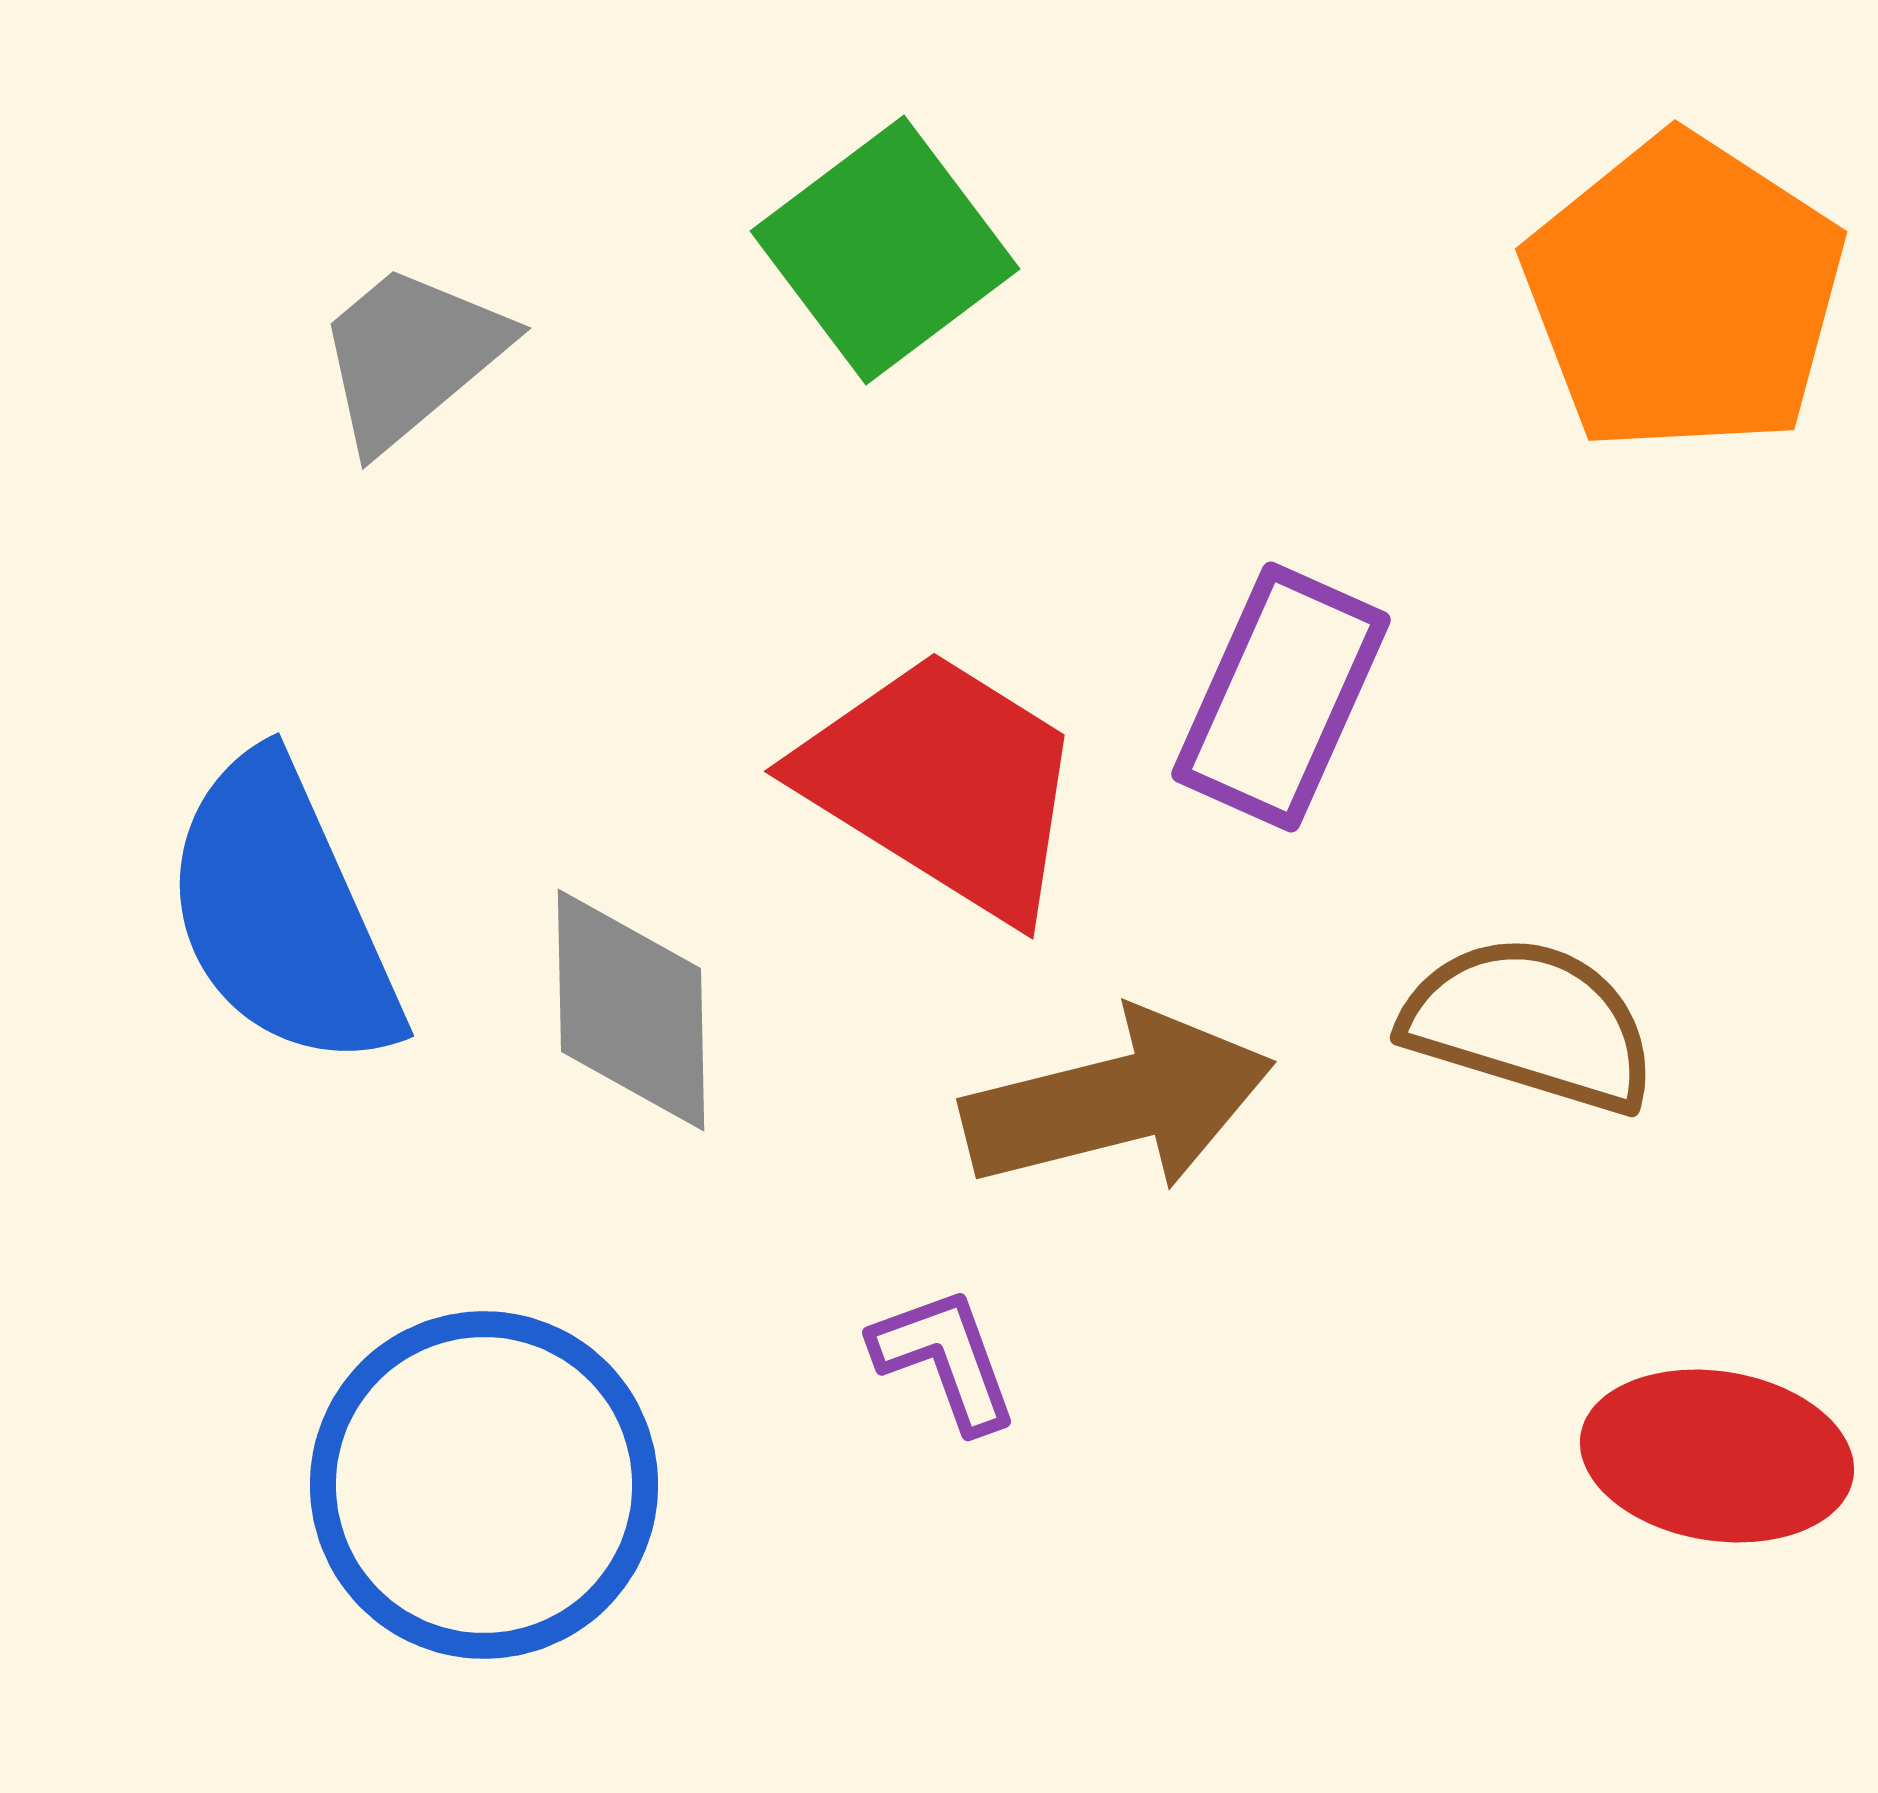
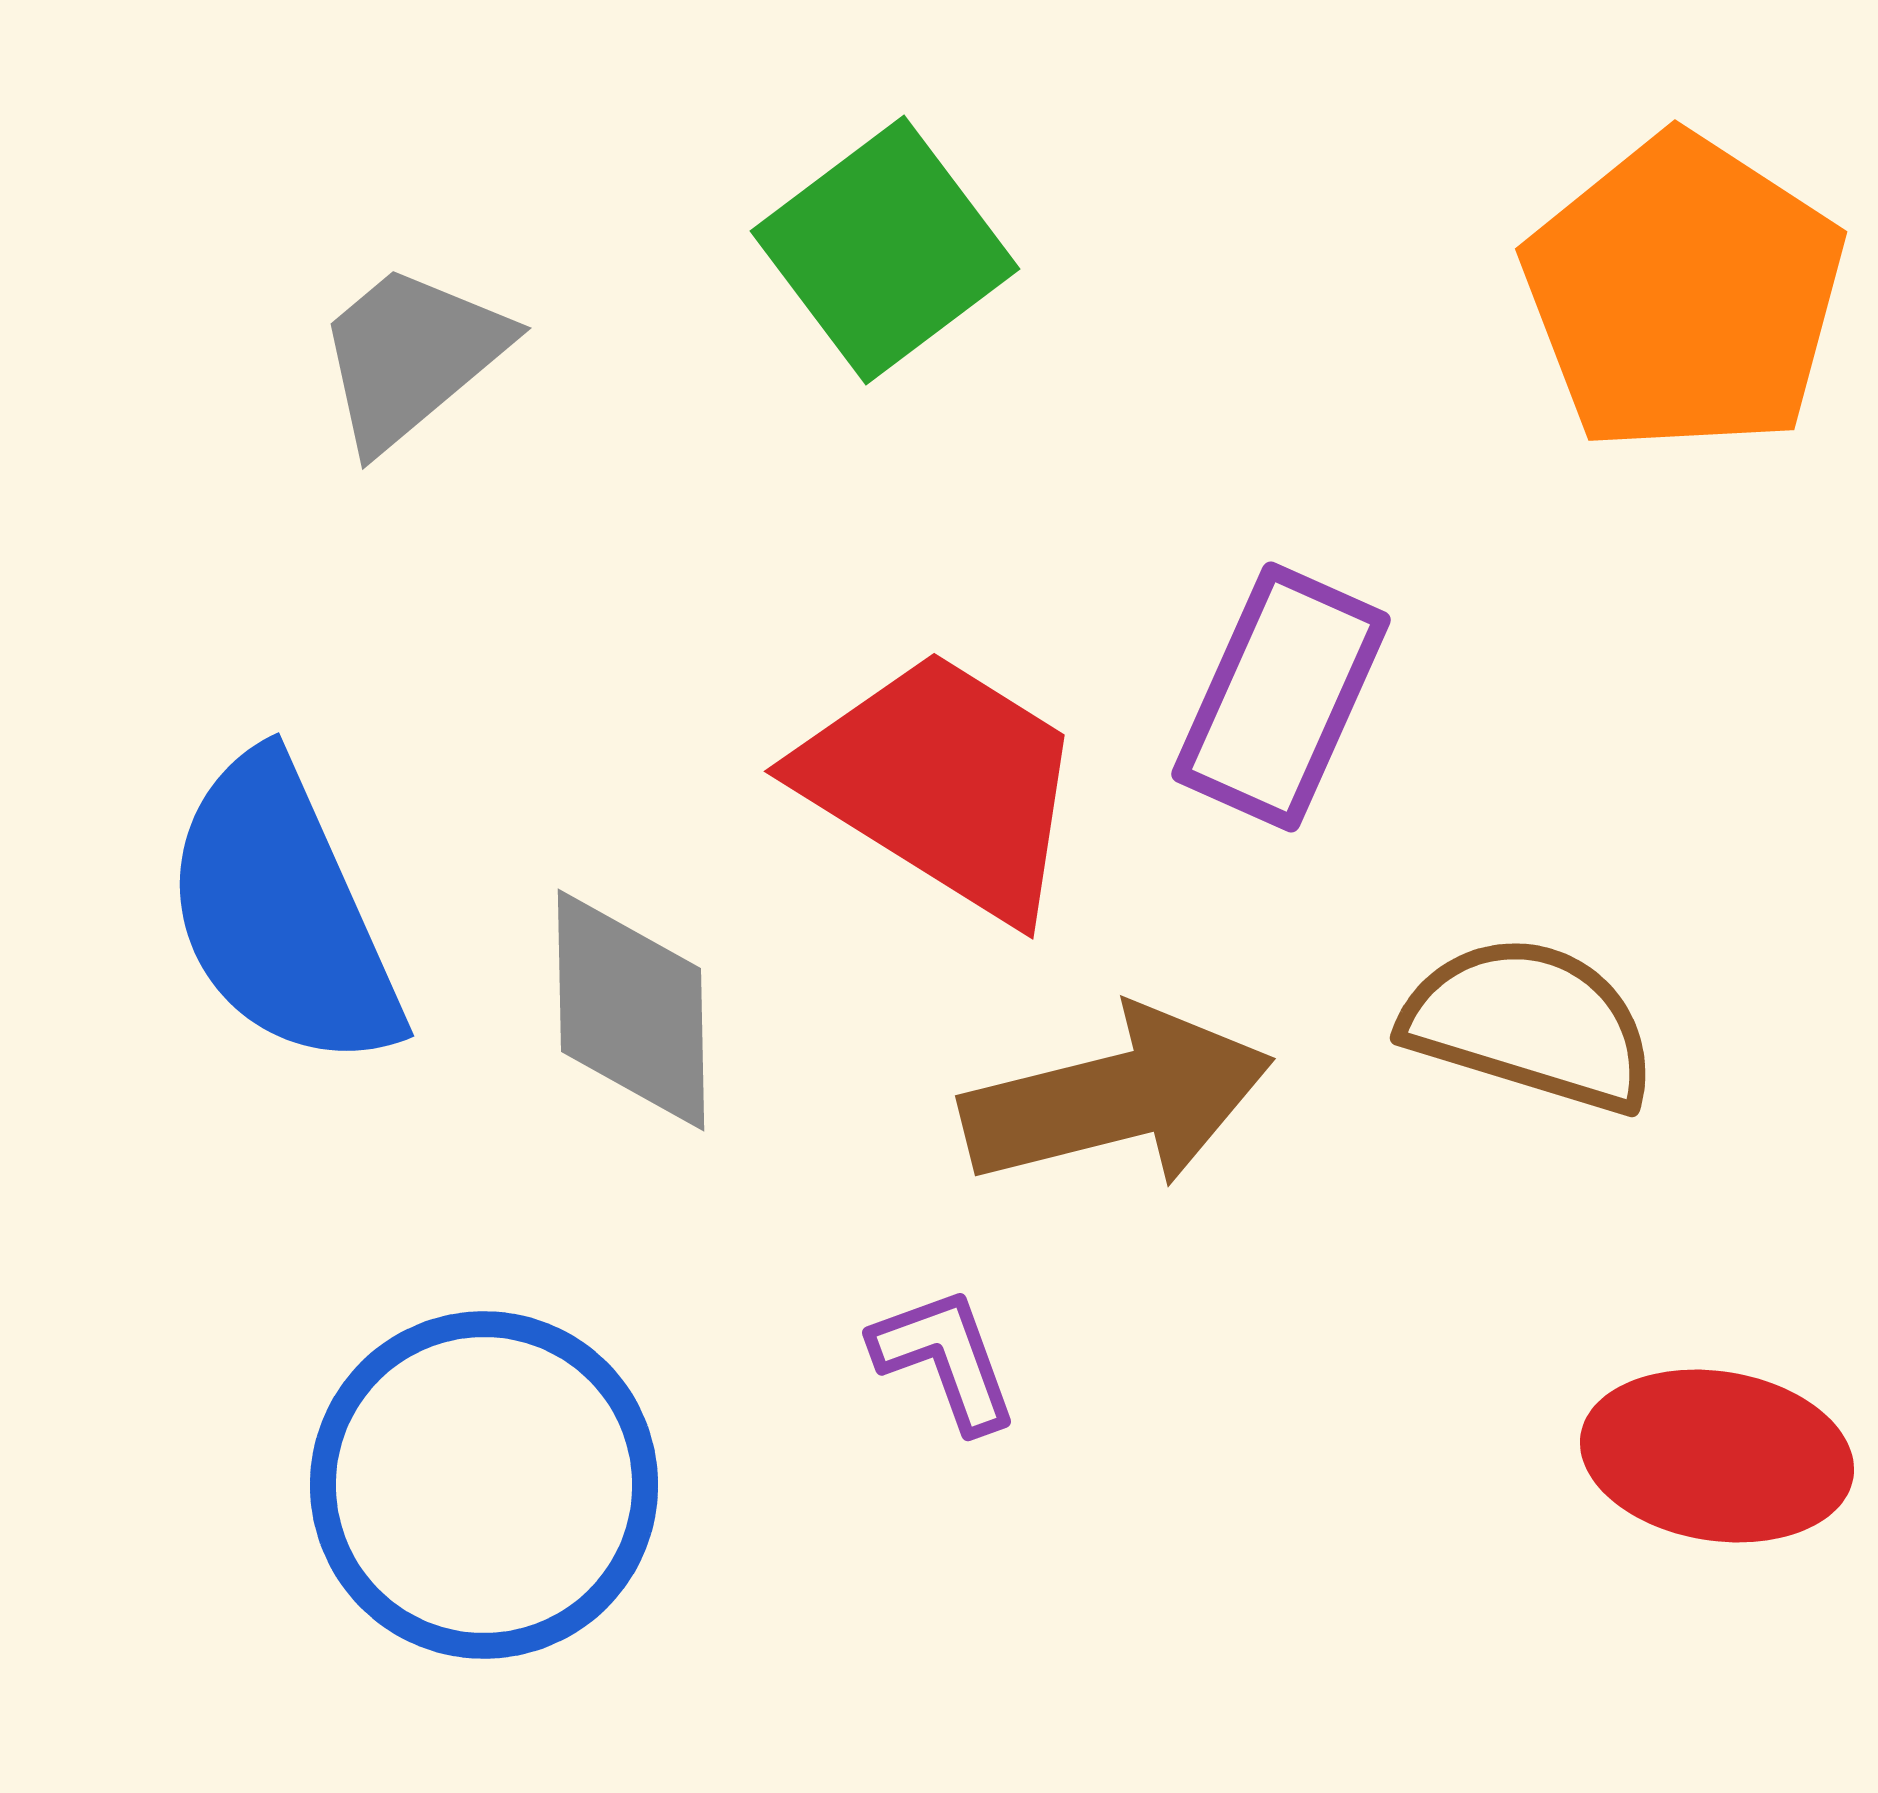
brown arrow: moved 1 px left, 3 px up
